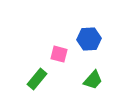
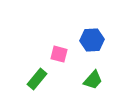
blue hexagon: moved 3 px right, 1 px down
